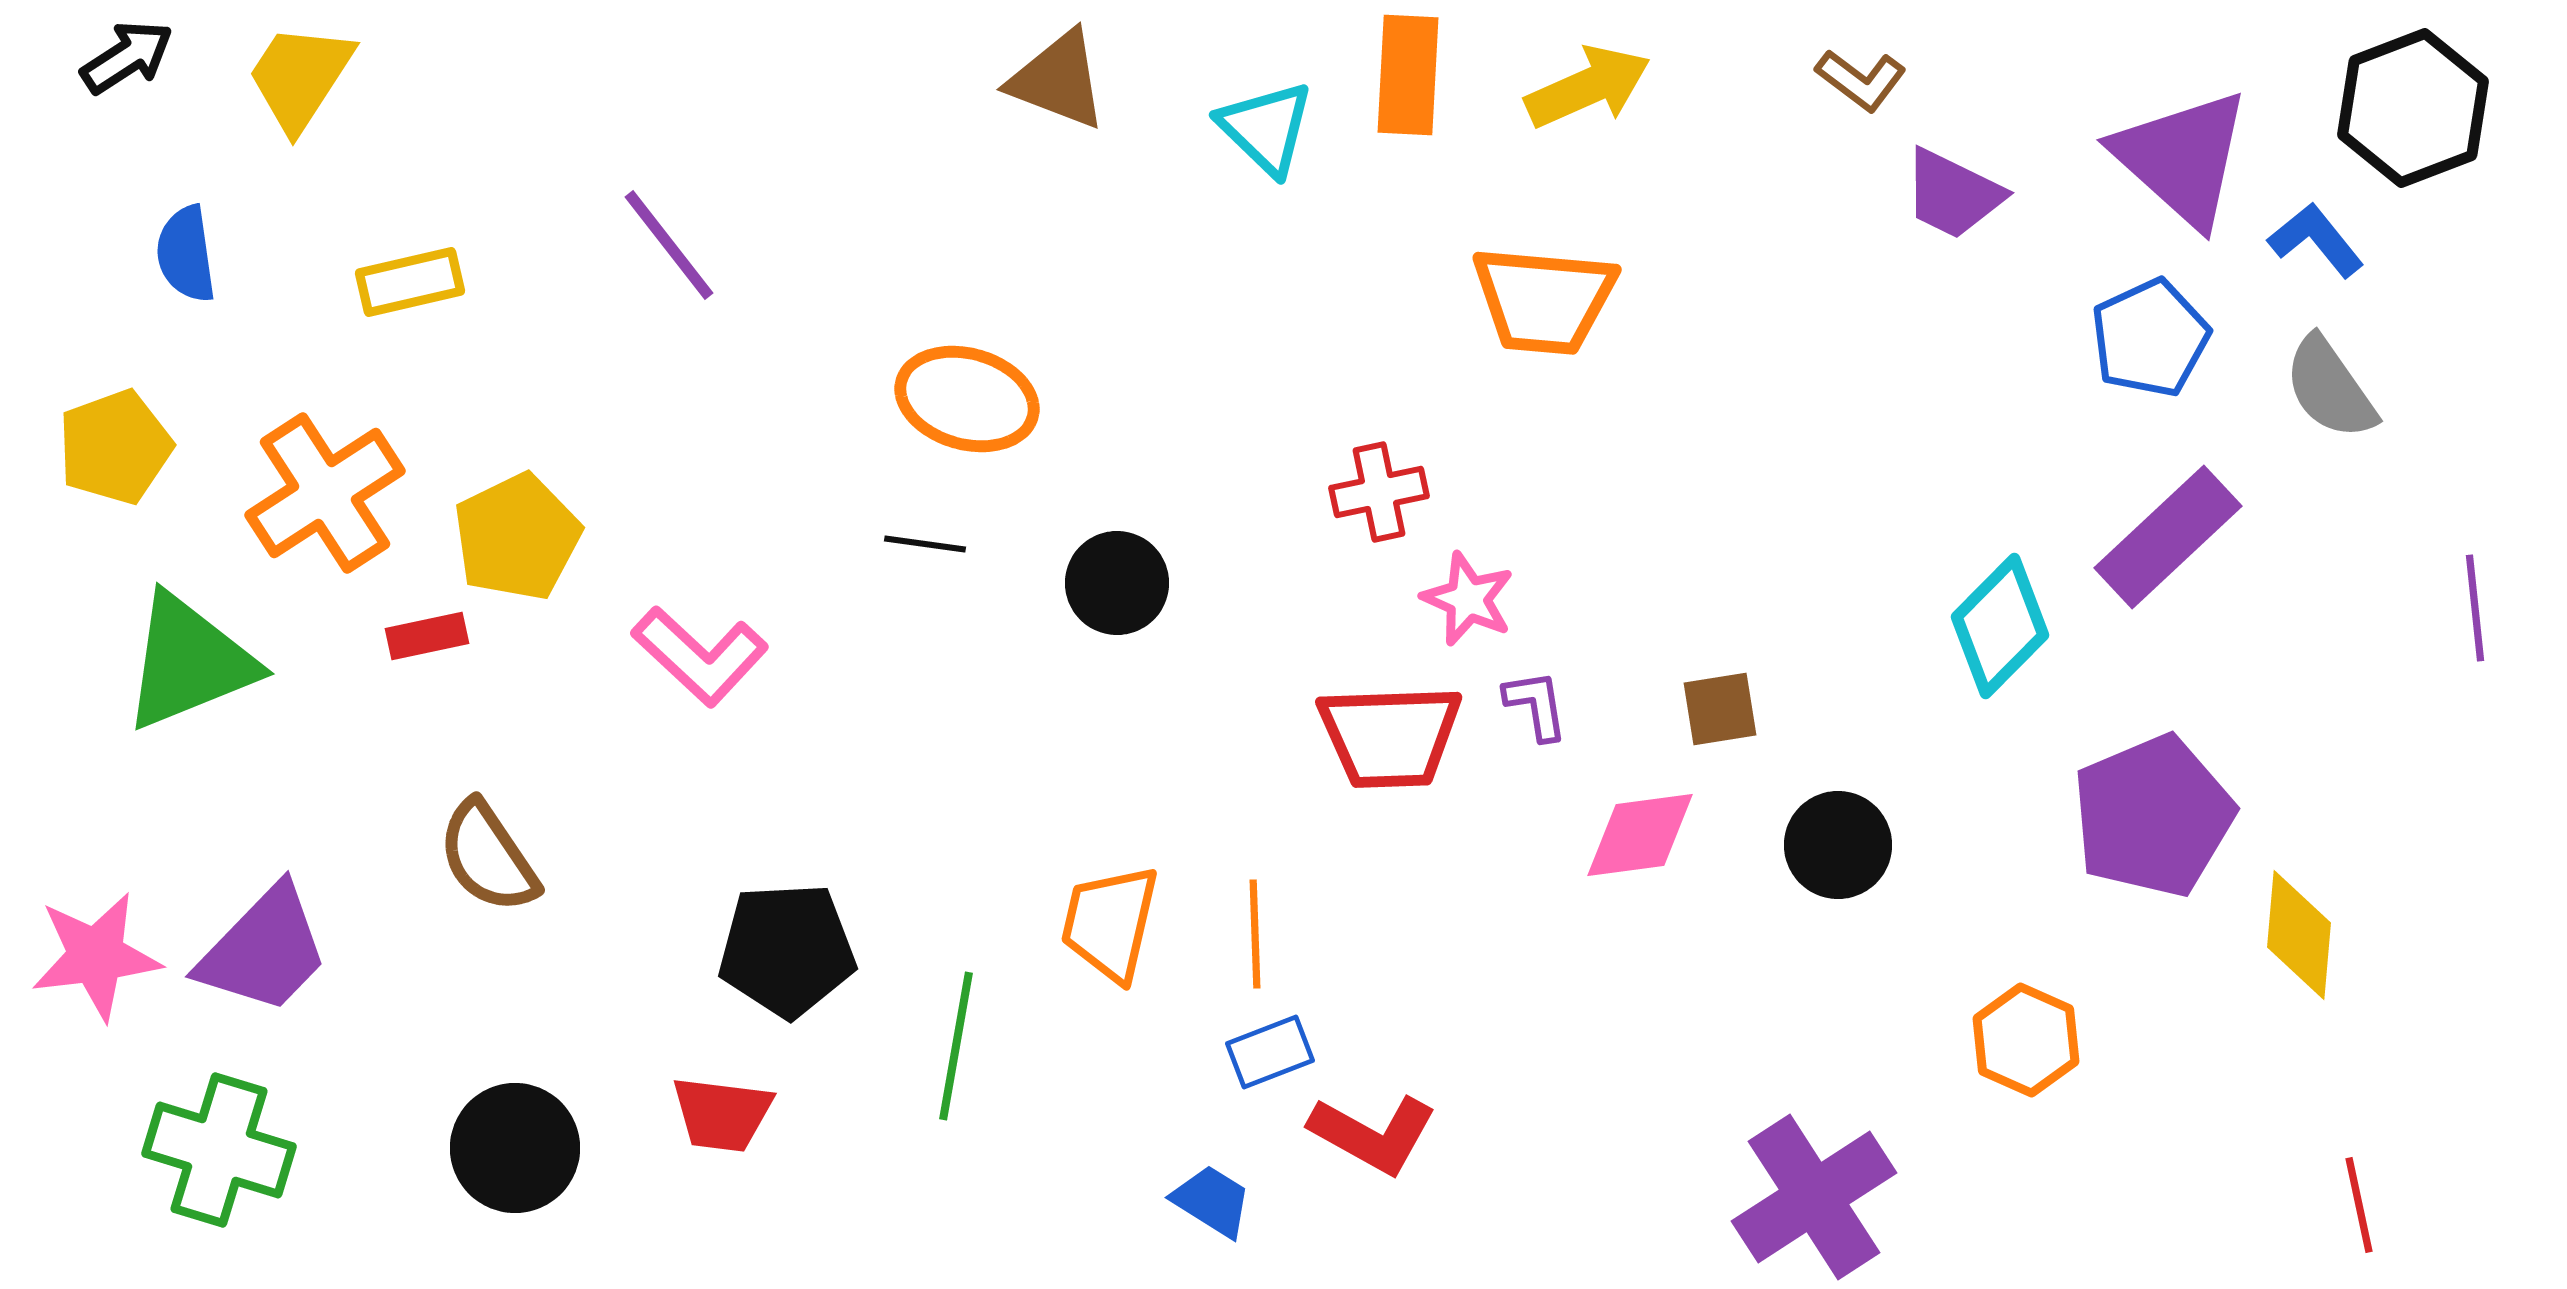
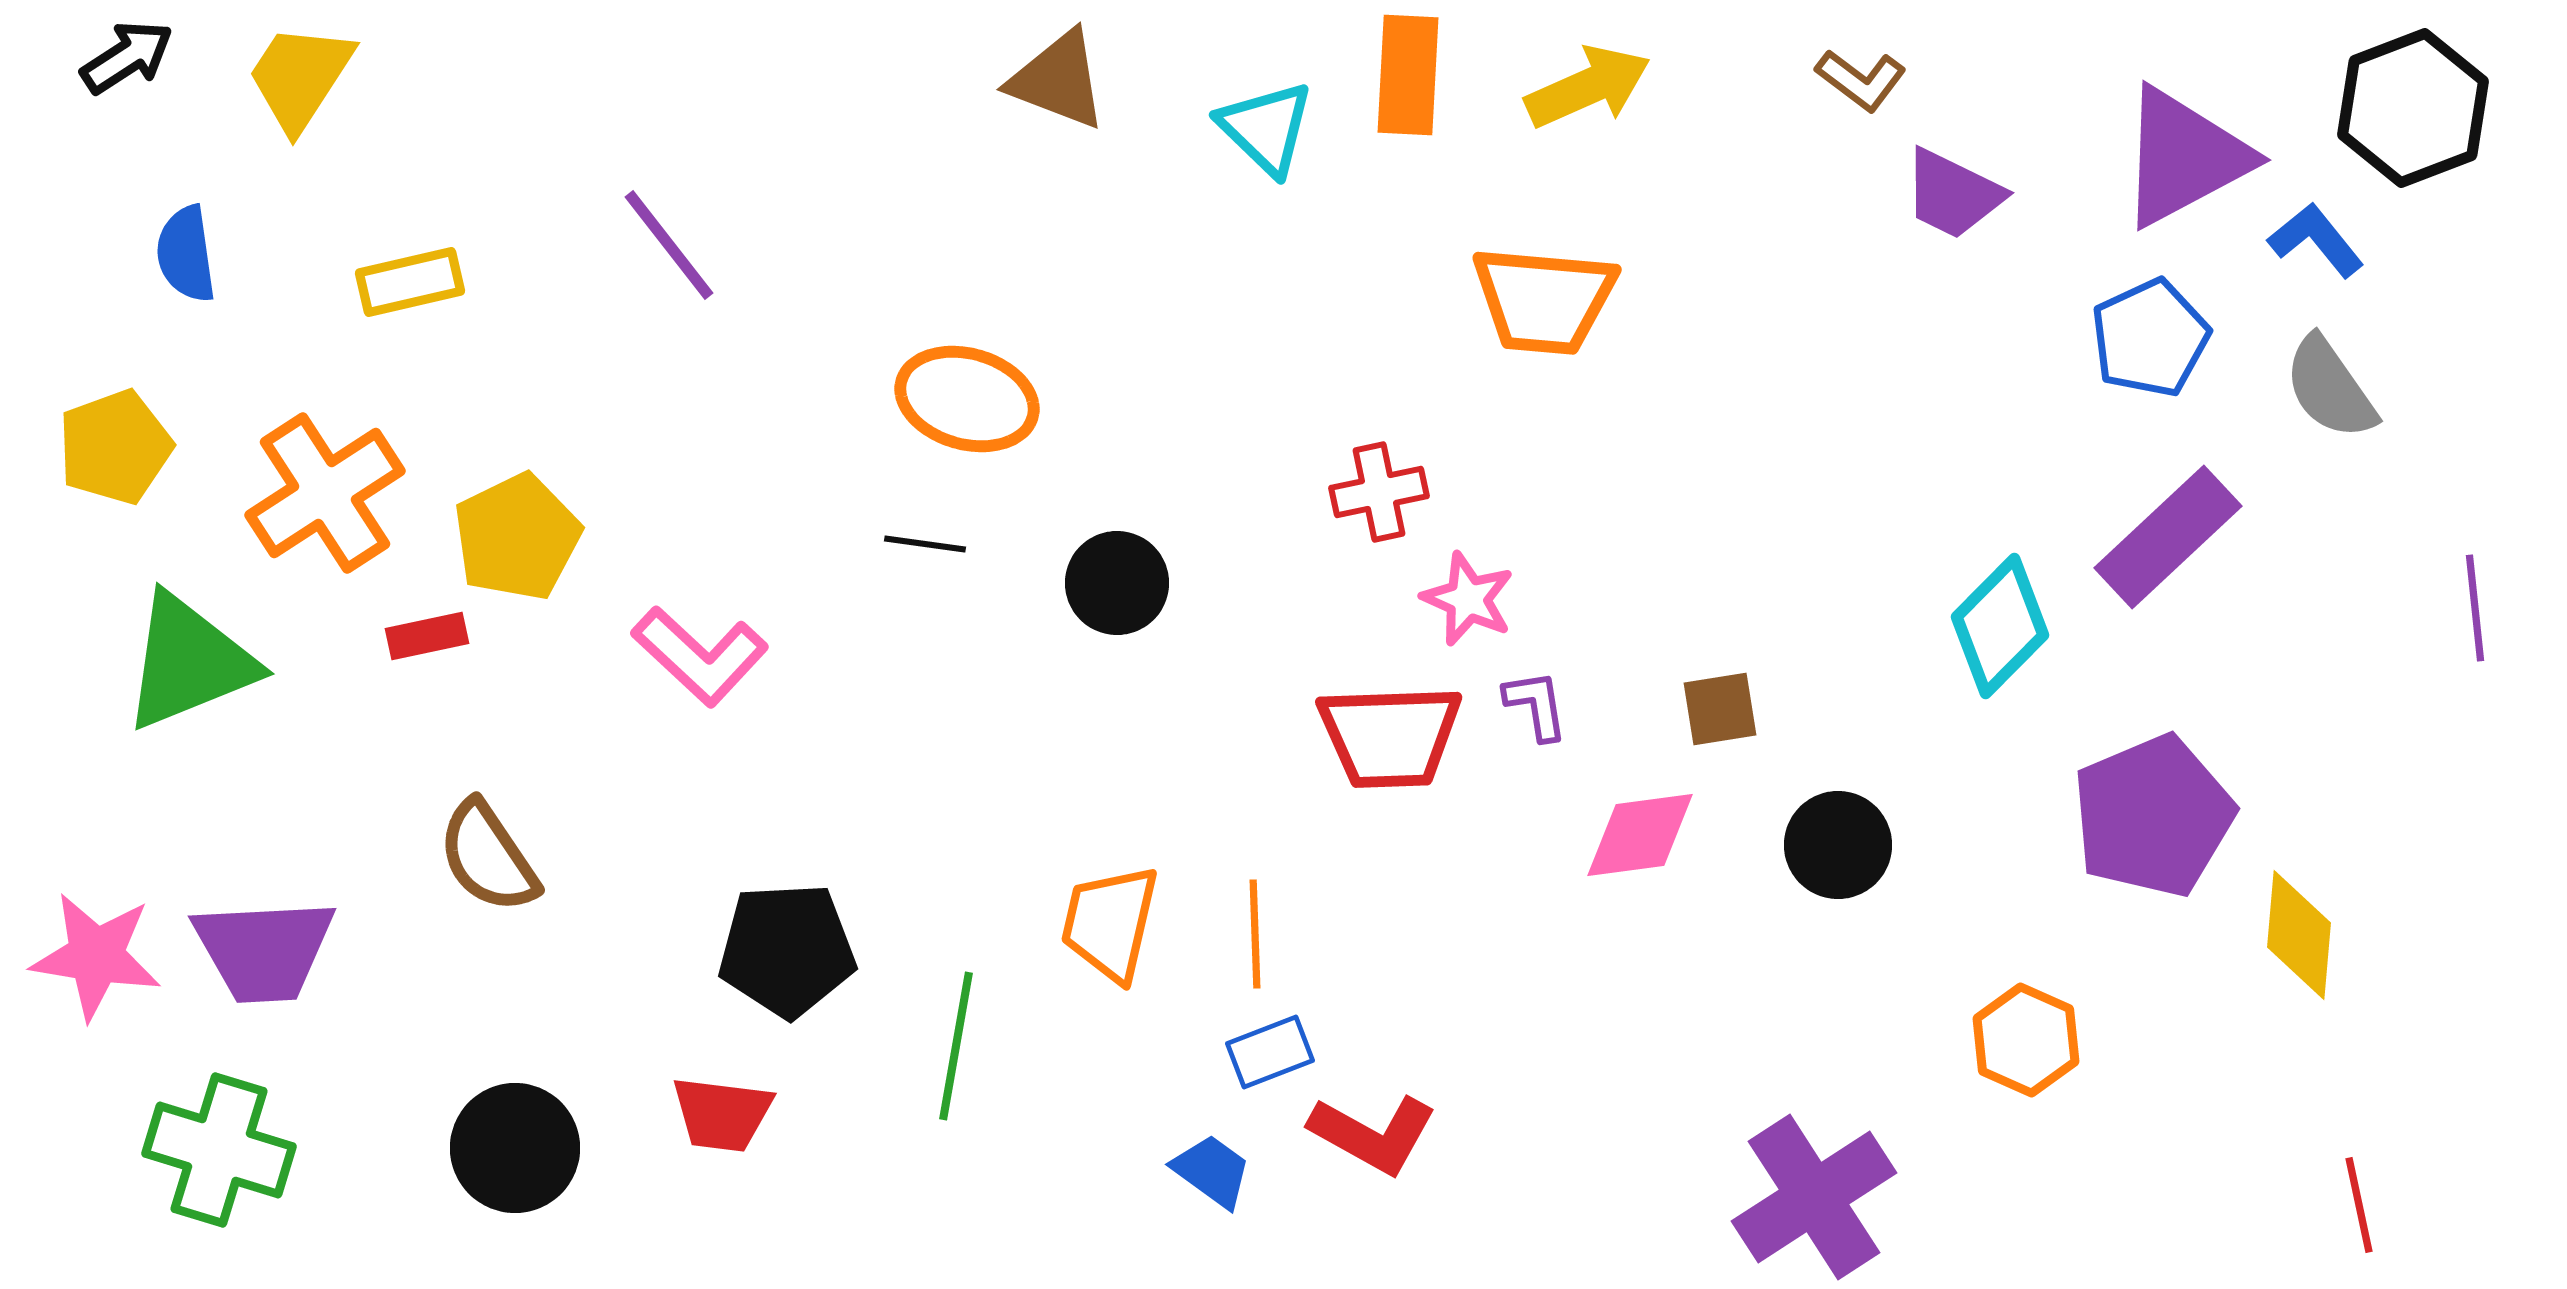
purple triangle at (2182, 158): moved 2 px right, 1 px up; rotated 50 degrees clockwise
purple trapezoid at (264, 950): rotated 43 degrees clockwise
pink star at (96, 956): rotated 16 degrees clockwise
blue trapezoid at (1212, 1201): moved 30 px up; rotated 4 degrees clockwise
